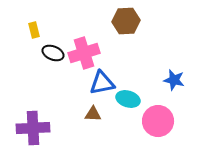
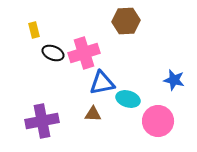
purple cross: moved 9 px right, 7 px up; rotated 8 degrees counterclockwise
